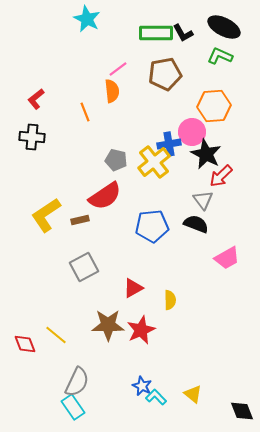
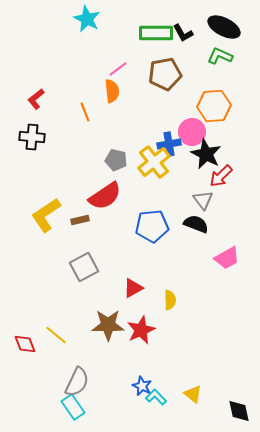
black diamond: moved 3 px left; rotated 10 degrees clockwise
